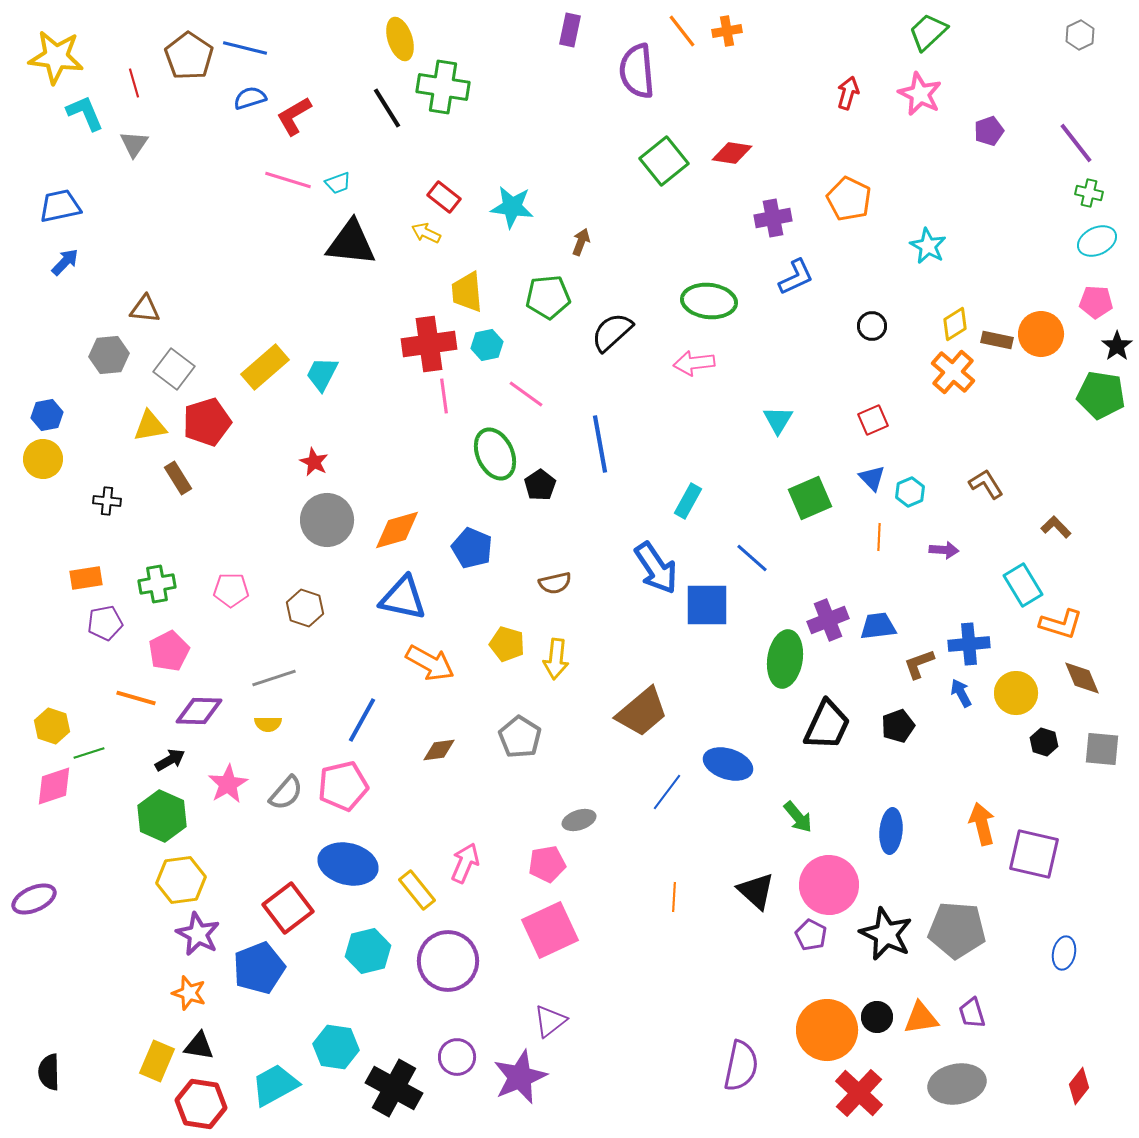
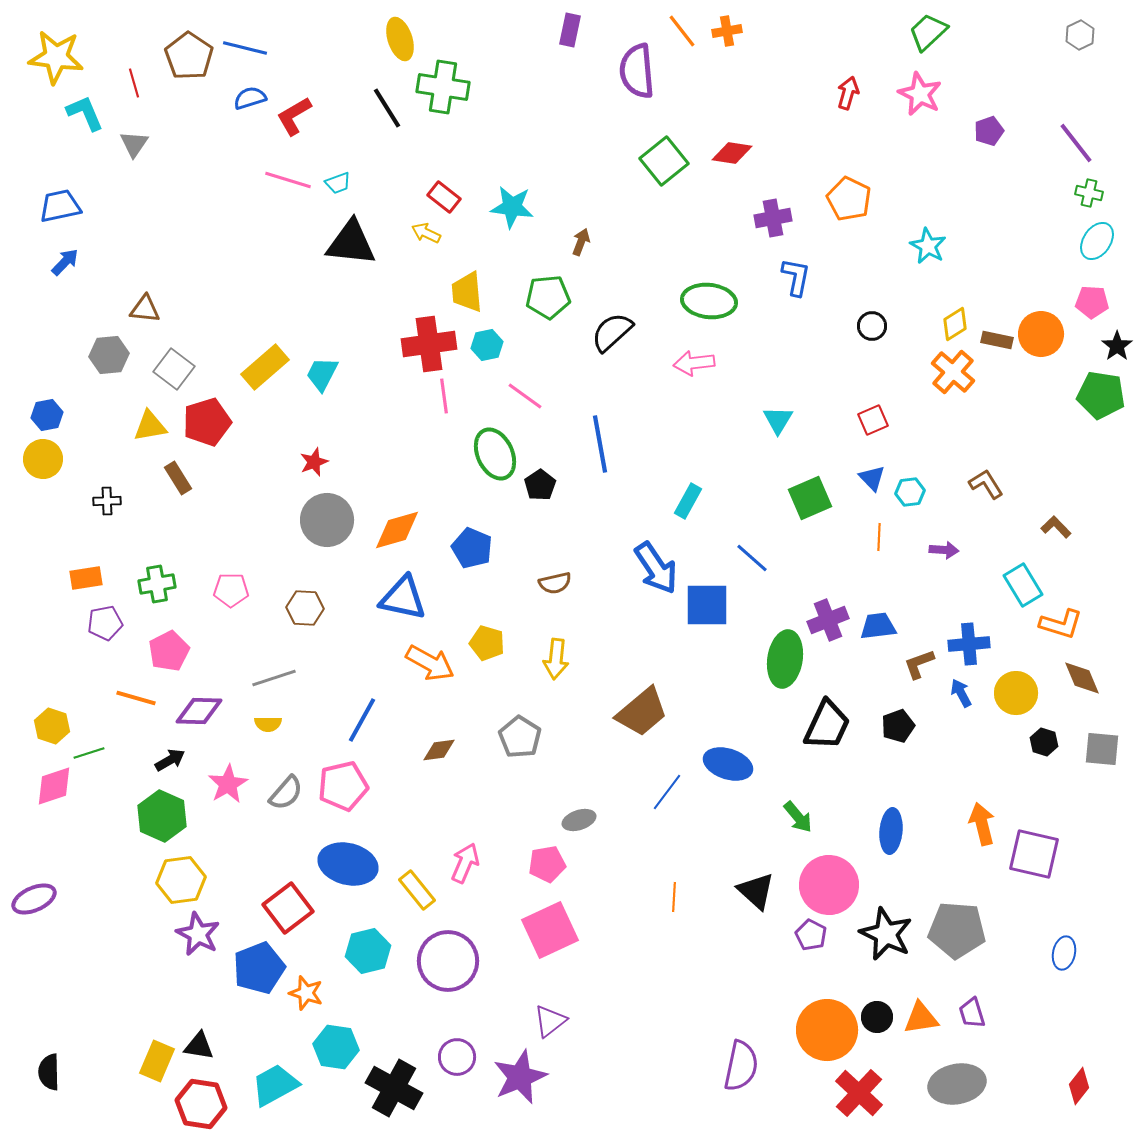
cyan ellipse at (1097, 241): rotated 30 degrees counterclockwise
blue L-shape at (796, 277): rotated 54 degrees counterclockwise
pink pentagon at (1096, 302): moved 4 px left
pink line at (526, 394): moved 1 px left, 2 px down
red star at (314, 462): rotated 24 degrees clockwise
cyan hexagon at (910, 492): rotated 16 degrees clockwise
black cross at (107, 501): rotated 8 degrees counterclockwise
brown hexagon at (305, 608): rotated 15 degrees counterclockwise
yellow pentagon at (507, 644): moved 20 px left, 1 px up
orange star at (189, 993): moved 117 px right
